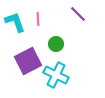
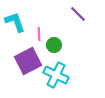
pink line: moved 1 px right, 15 px down
green circle: moved 2 px left, 1 px down
